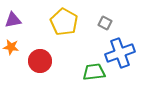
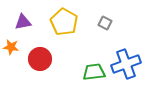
purple triangle: moved 10 px right, 2 px down
blue cross: moved 6 px right, 11 px down
red circle: moved 2 px up
